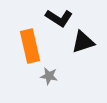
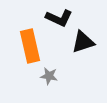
black L-shape: rotated 8 degrees counterclockwise
